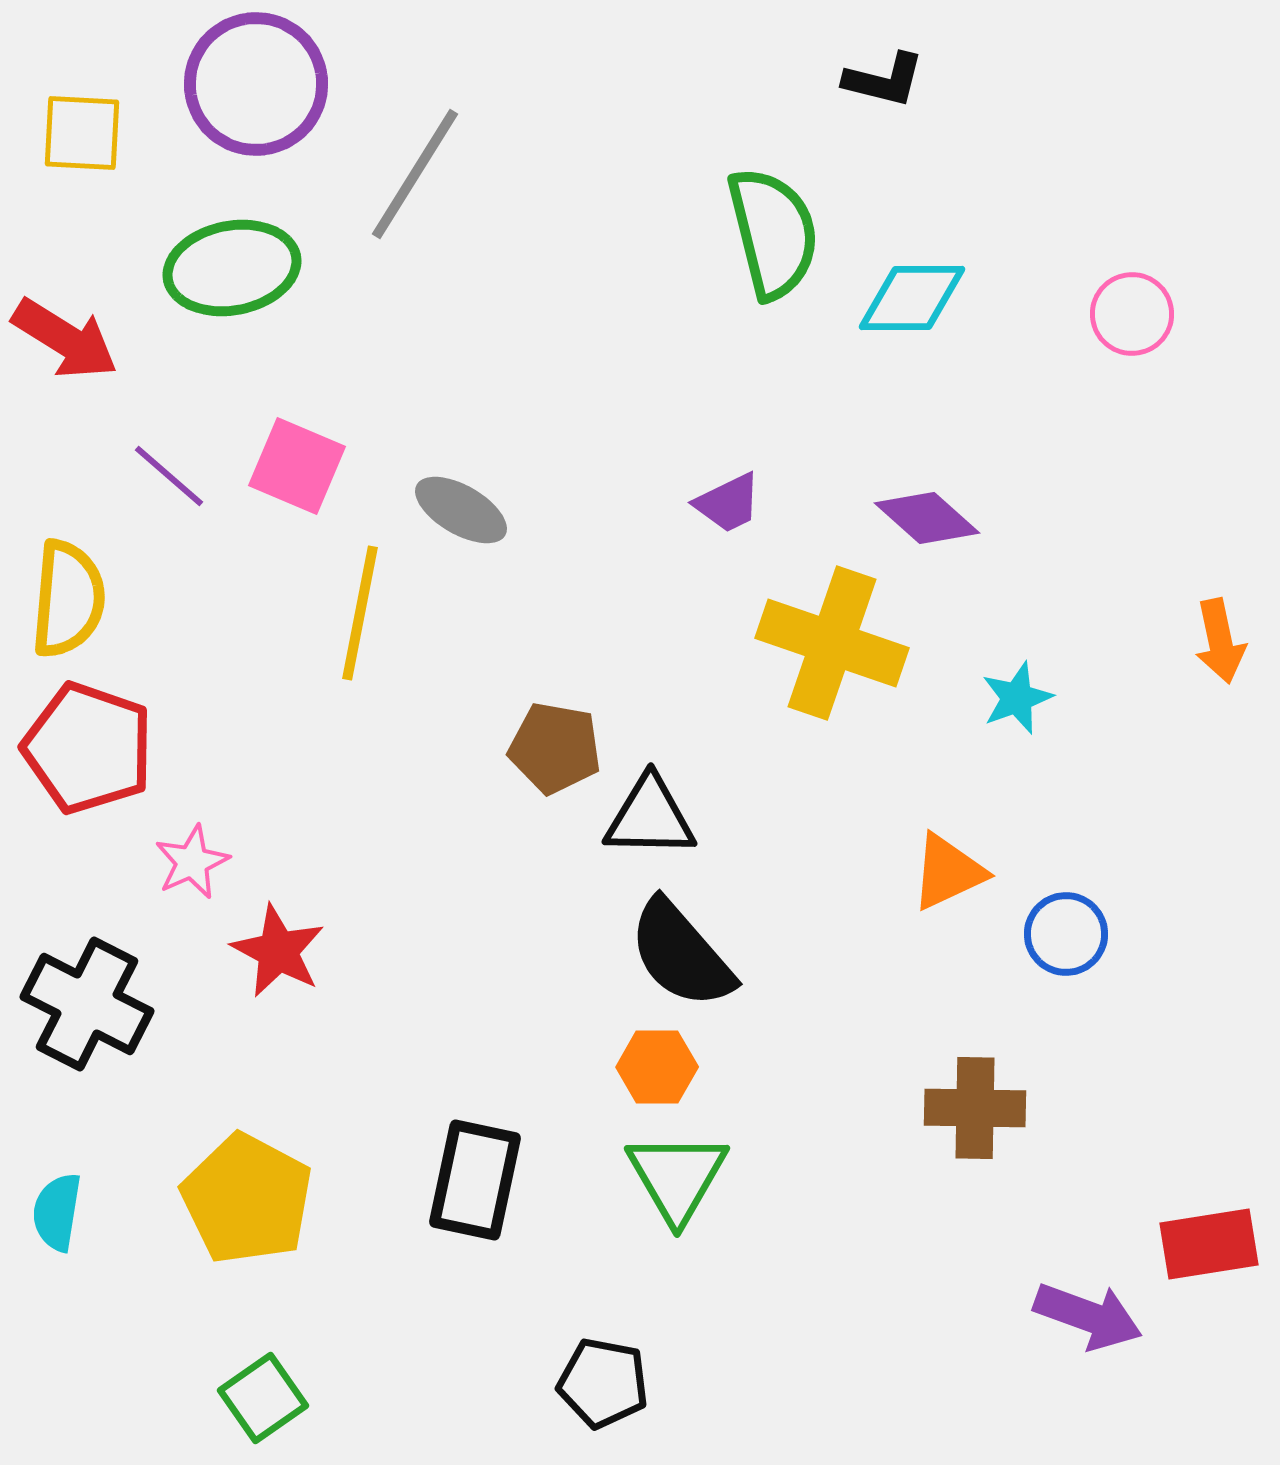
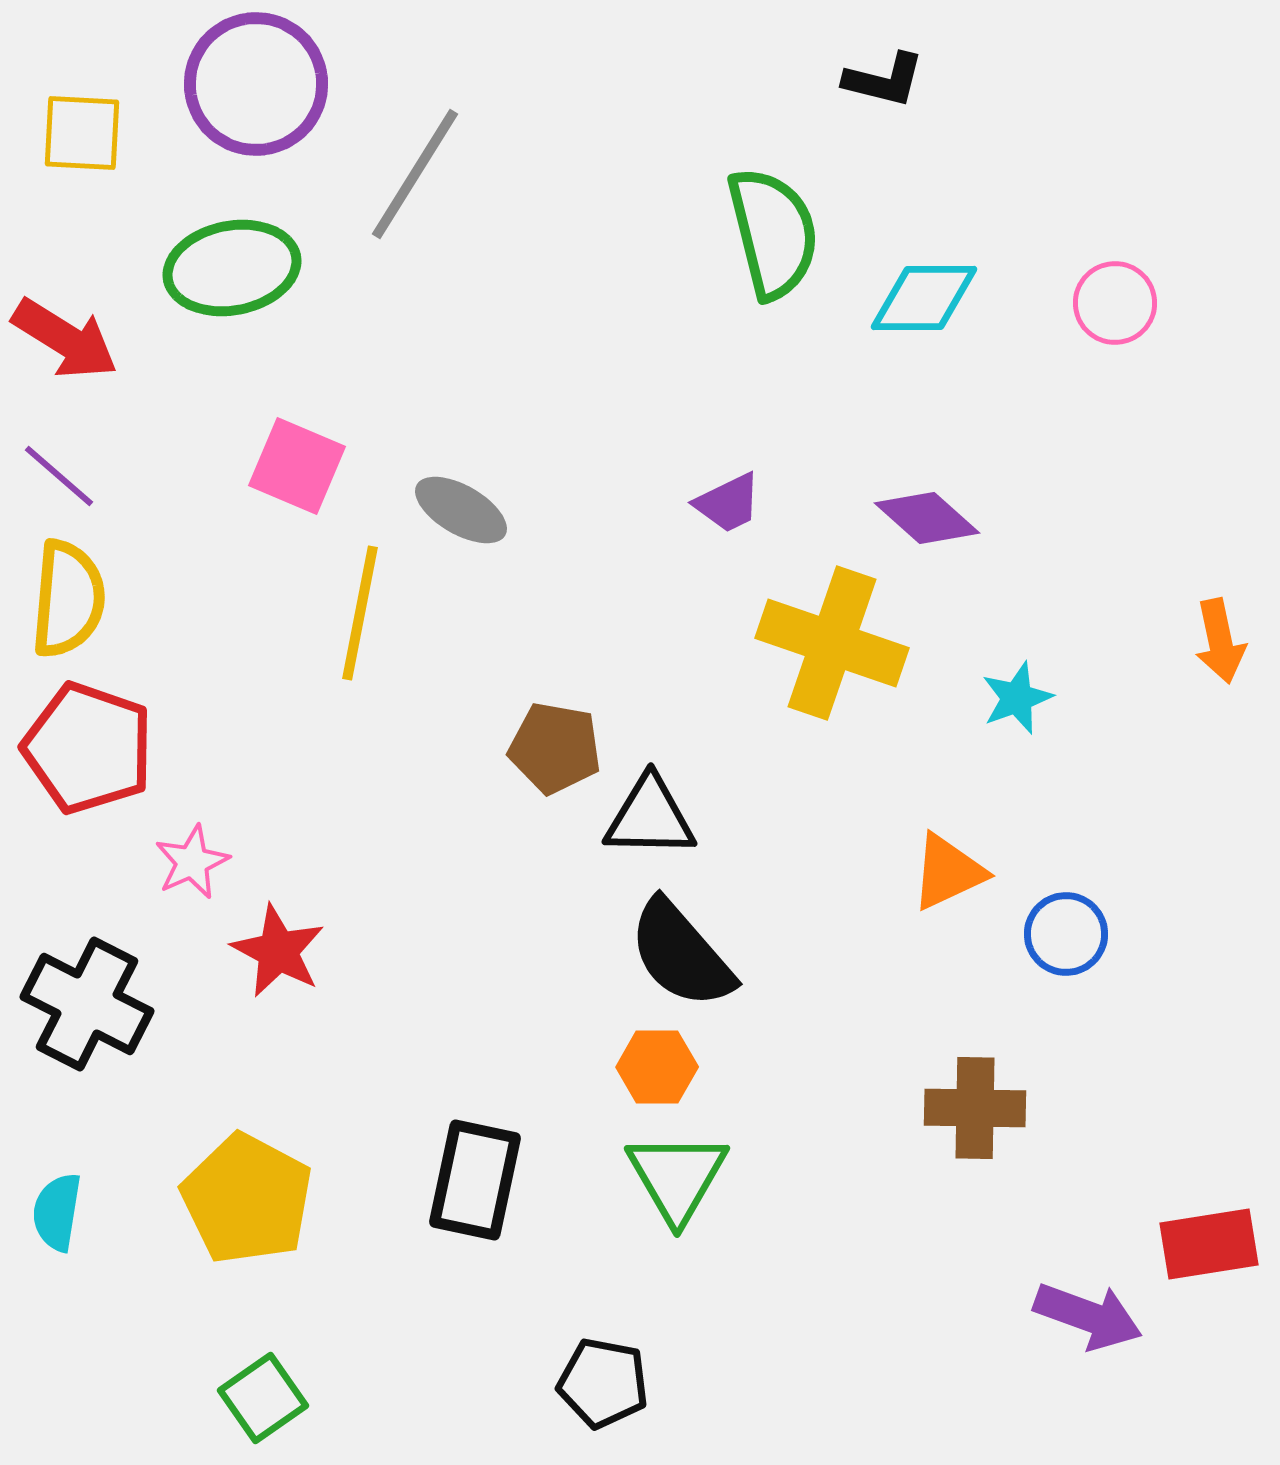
cyan diamond: moved 12 px right
pink circle: moved 17 px left, 11 px up
purple line: moved 110 px left
